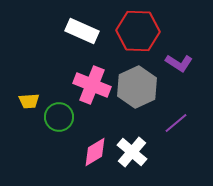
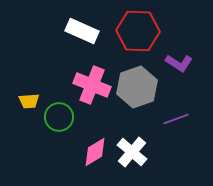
gray hexagon: rotated 6 degrees clockwise
purple line: moved 4 px up; rotated 20 degrees clockwise
